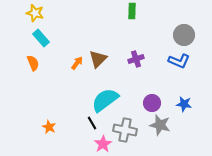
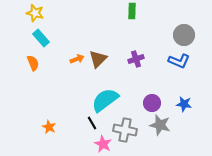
orange arrow: moved 4 px up; rotated 32 degrees clockwise
pink star: rotated 12 degrees counterclockwise
